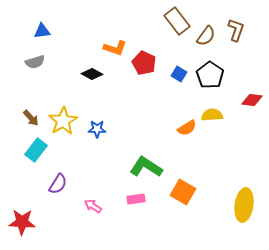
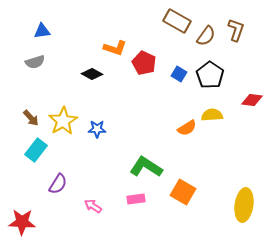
brown rectangle: rotated 24 degrees counterclockwise
